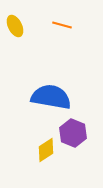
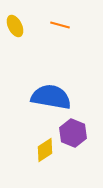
orange line: moved 2 px left
yellow diamond: moved 1 px left
